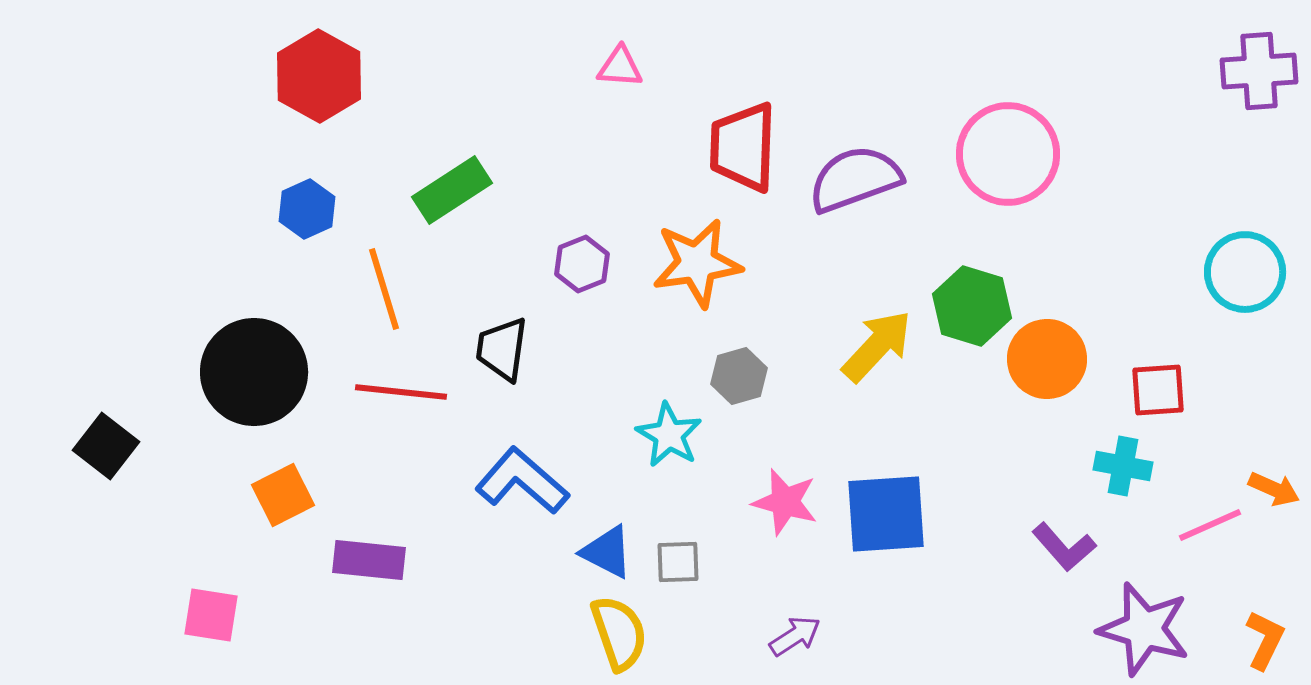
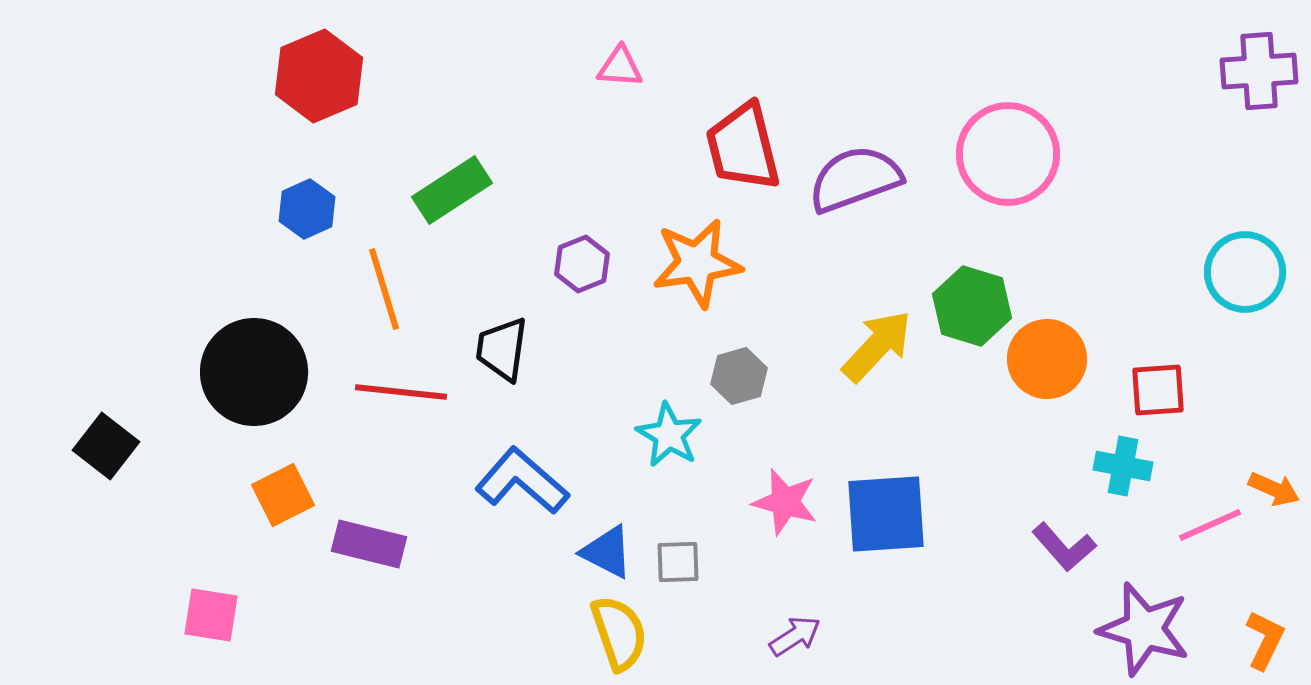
red hexagon: rotated 8 degrees clockwise
red trapezoid: rotated 16 degrees counterclockwise
purple rectangle: moved 16 px up; rotated 8 degrees clockwise
